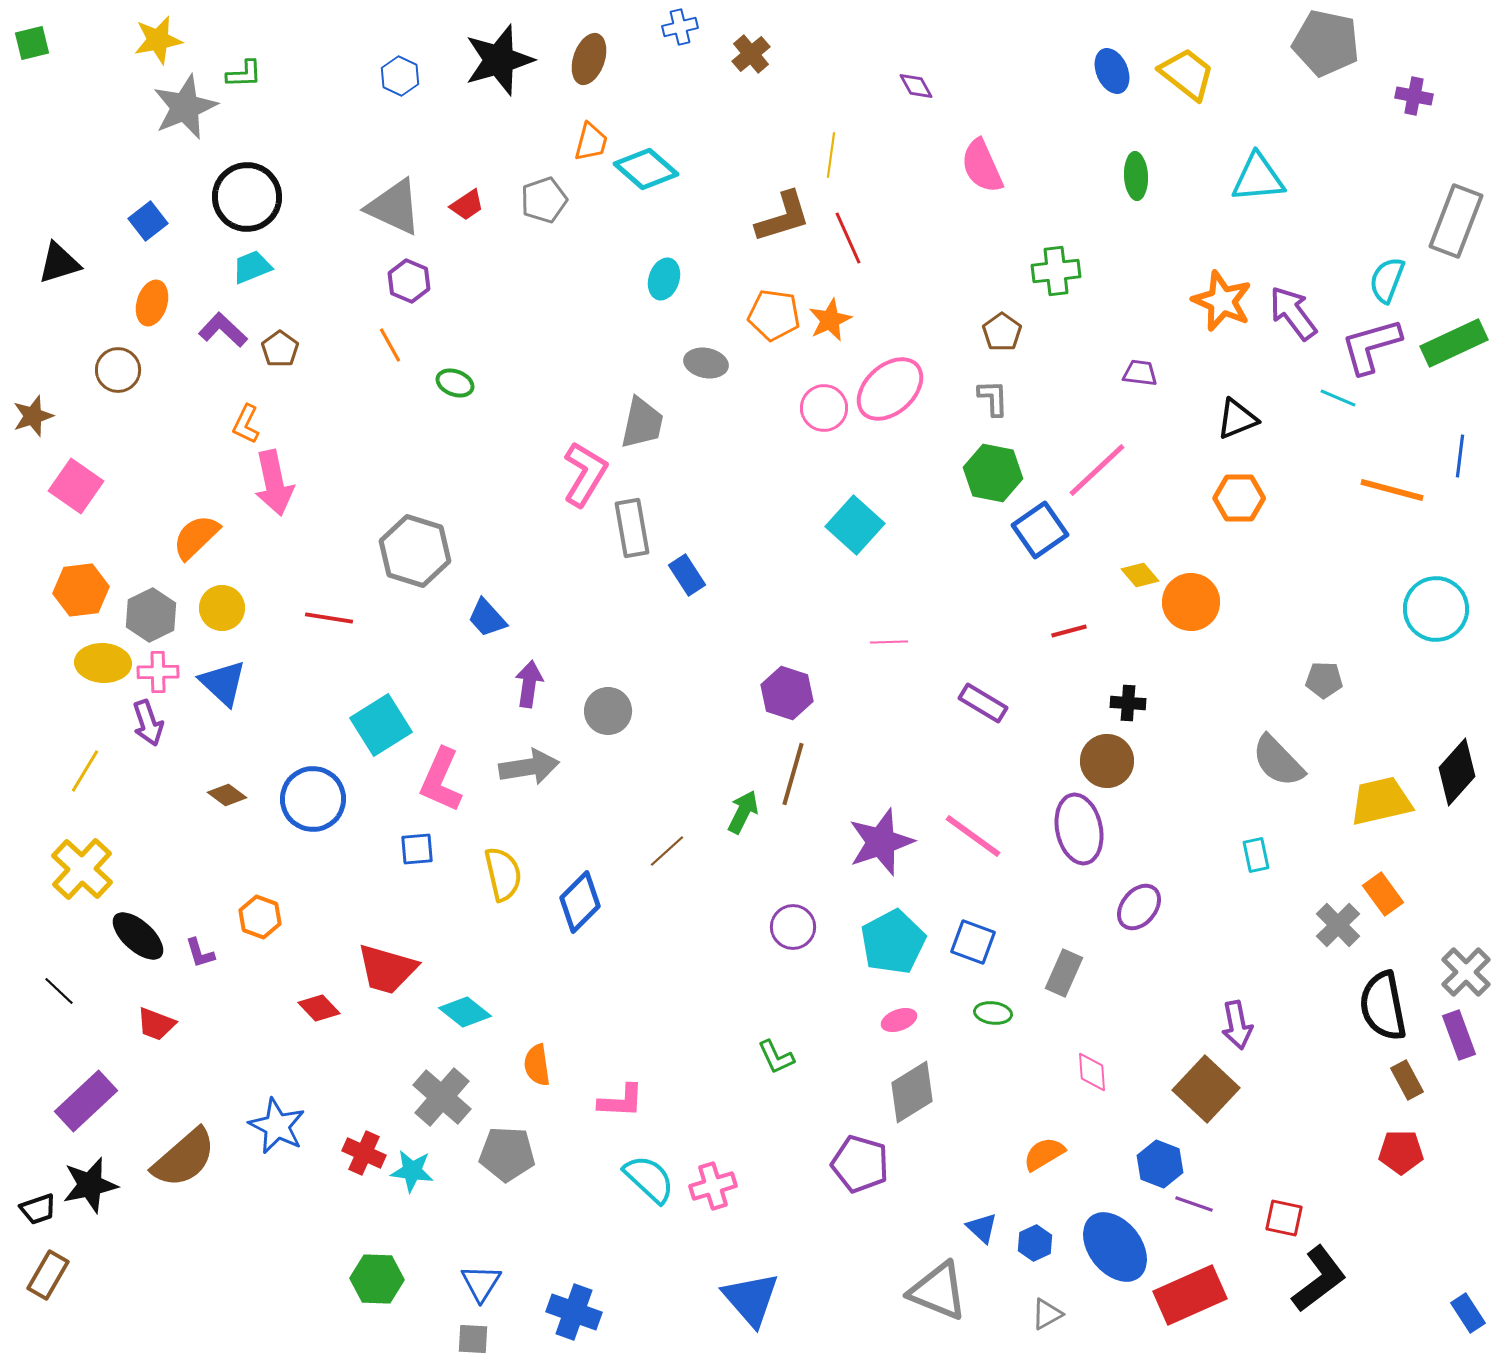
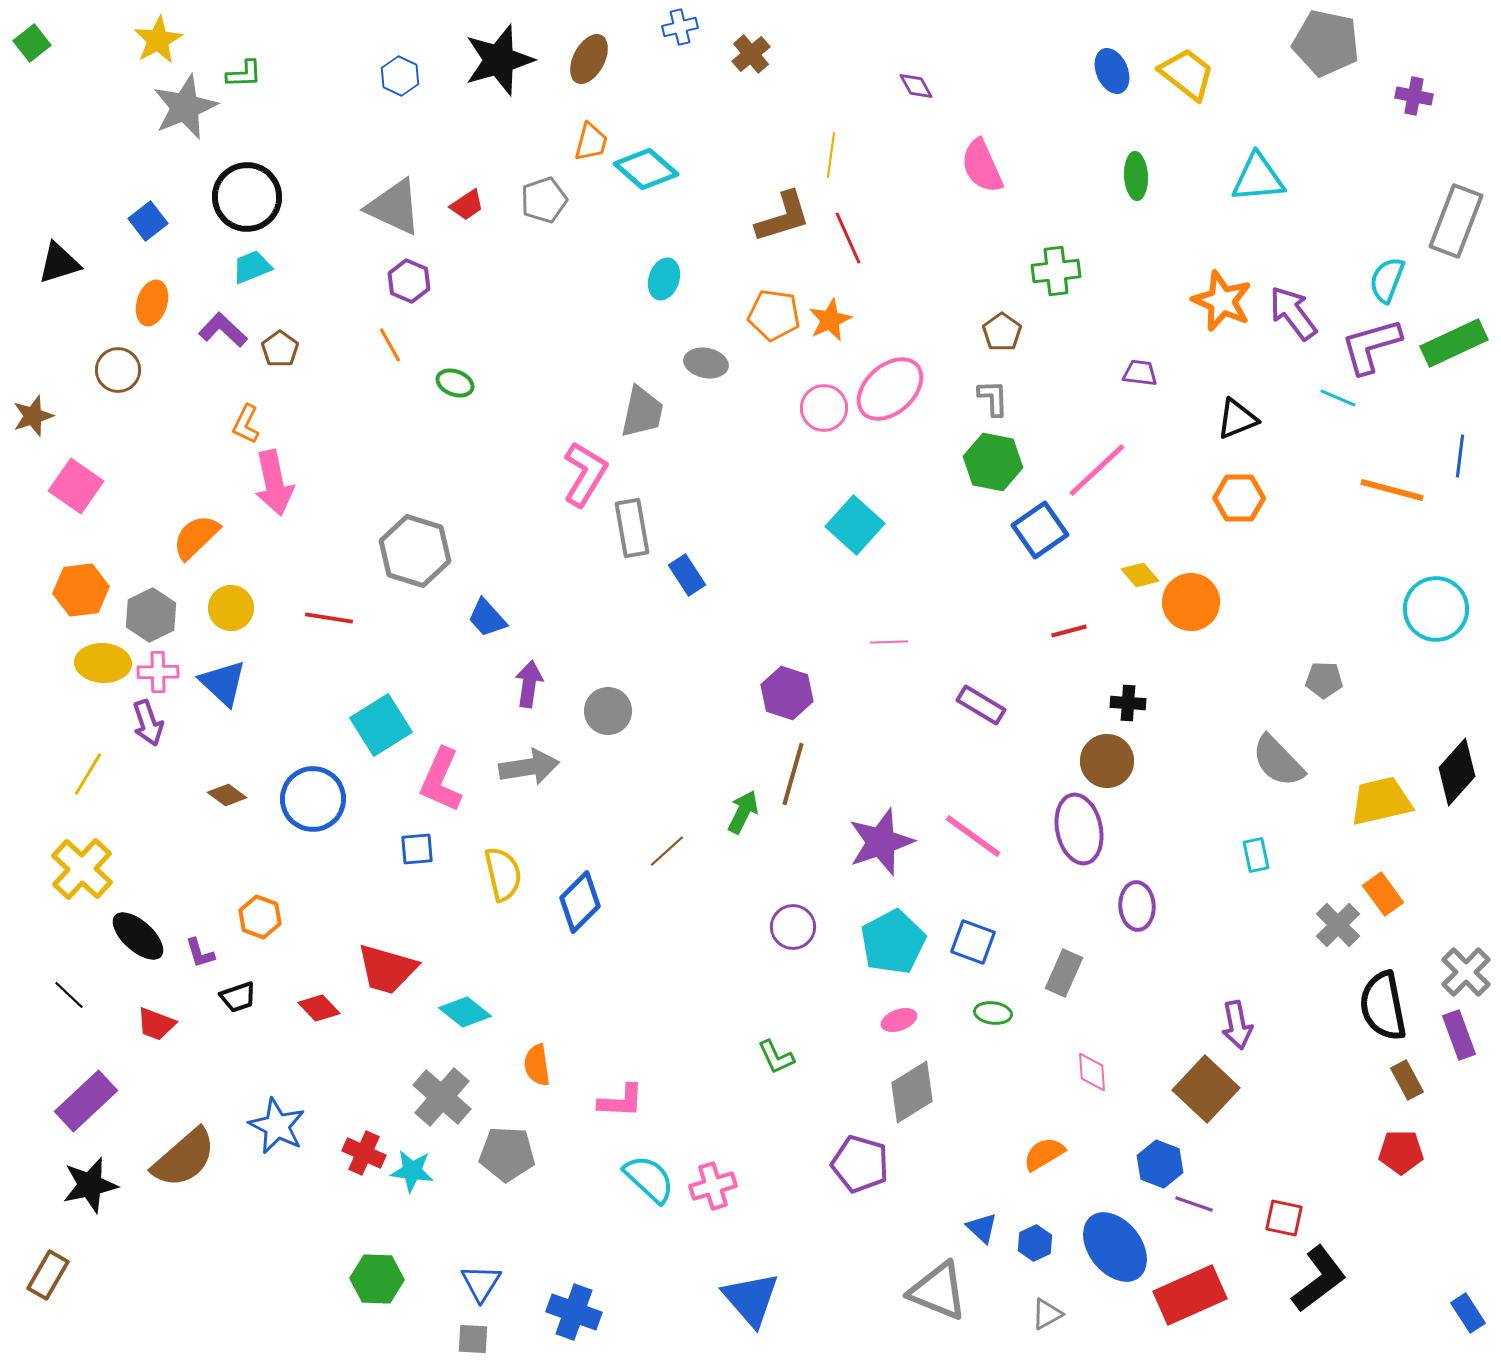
yellow star at (158, 40): rotated 18 degrees counterclockwise
green square at (32, 43): rotated 24 degrees counterclockwise
brown ellipse at (589, 59): rotated 9 degrees clockwise
gray trapezoid at (642, 423): moved 11 px up
green hexagon at (993, 473): moved 11 px up
yellow circle at (222, 608): moved 9 px right
purple rectangle at (983, 703): moved 2 px left, 2 px down
yellow line at (85, 771): moved 3 px right, 3 px down
purple ellipse at (1139, 907): moved 2 px left, 1 px up; rotated 42 degrees counterclockwise
black line at (59, 991): moved 10 px right, 4 px down
black trapezoid at (38, 1209): moved 200 px right, 212 px up
